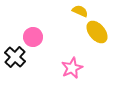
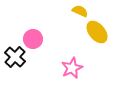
pink circle: moved 2 px down
